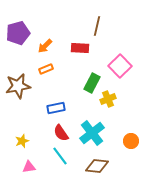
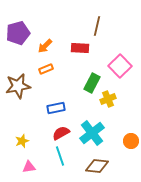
red semicircle: rotated 96 degrees clockwise
cyan line: rotated 18 degrees clockwise
